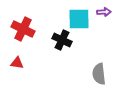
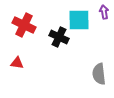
purple arrow: rotated 96 degrees counterclockwise
cyan square: moved 1 px down
red cross: moved 1 px right, 4 px up
black cross: moved 3 px left, 3 px up
